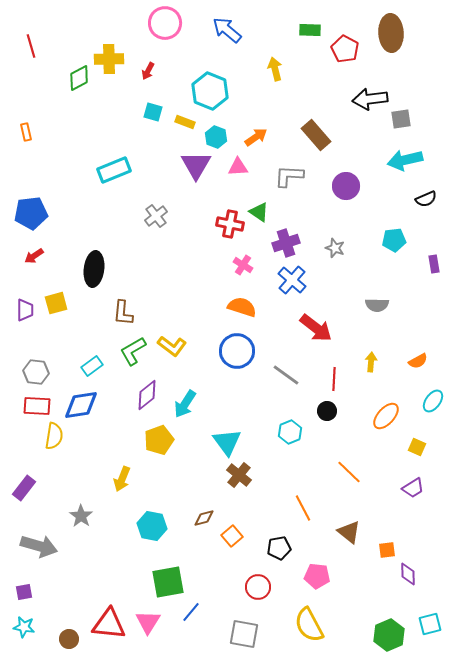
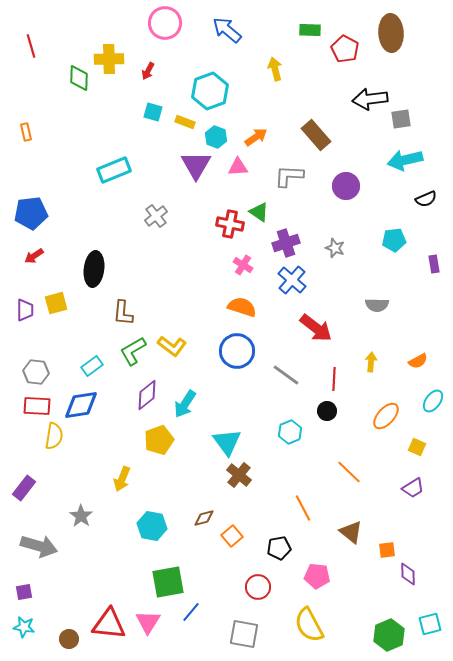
green diamond at (79, 78): rotated 60 degrees counterclockwise
cyan hexagon at (210, 91): rotated 18 degrees clockwise
brown triangle at (349, 532): moved 2 px right
